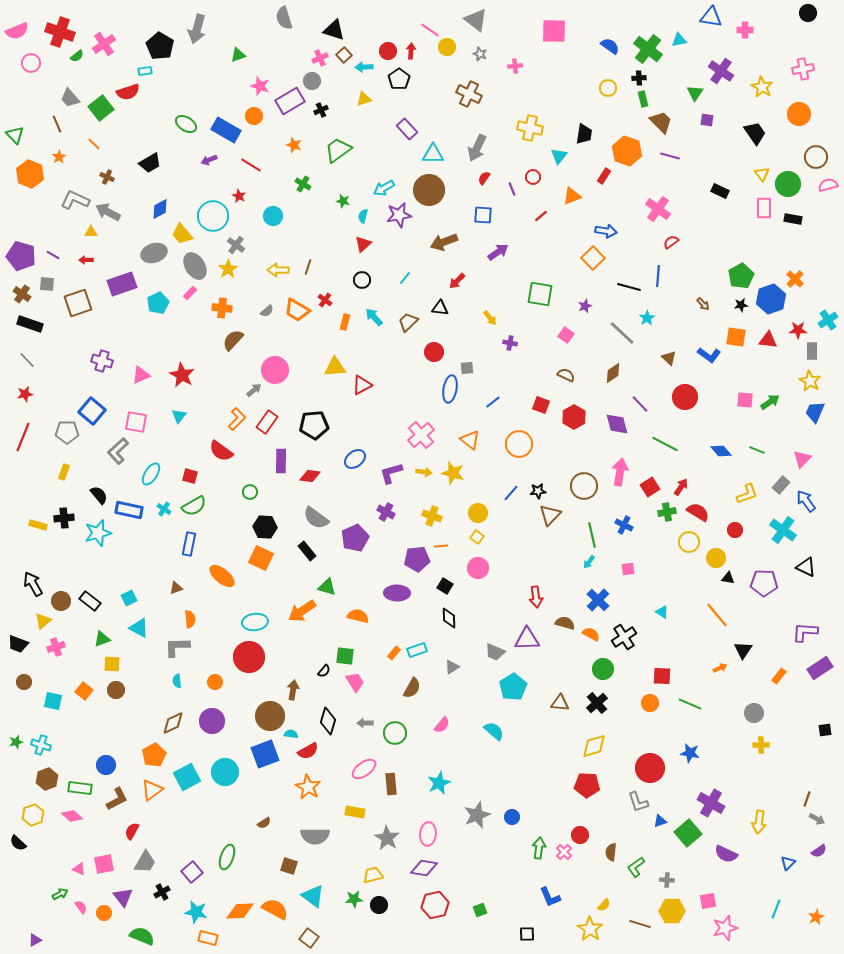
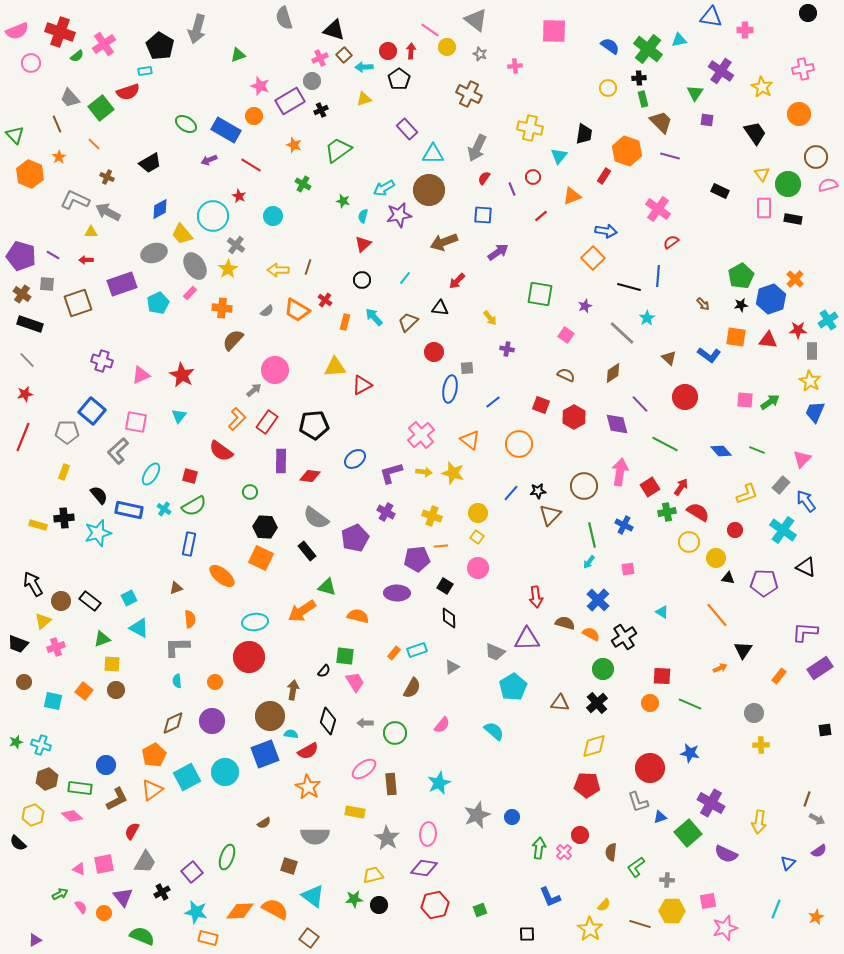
purple cross at (510, 343): moved 3 px left, 6 px down
blue triangle at (660, 821): moved 4 px up
